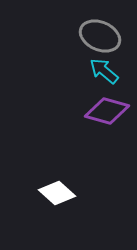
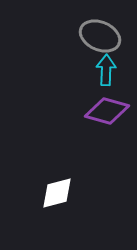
cyan arrow: moved 2 px right, 1 px up; rotated 52 degrees clockwise
white diamond: rotated 57 degrees counterclockwise
